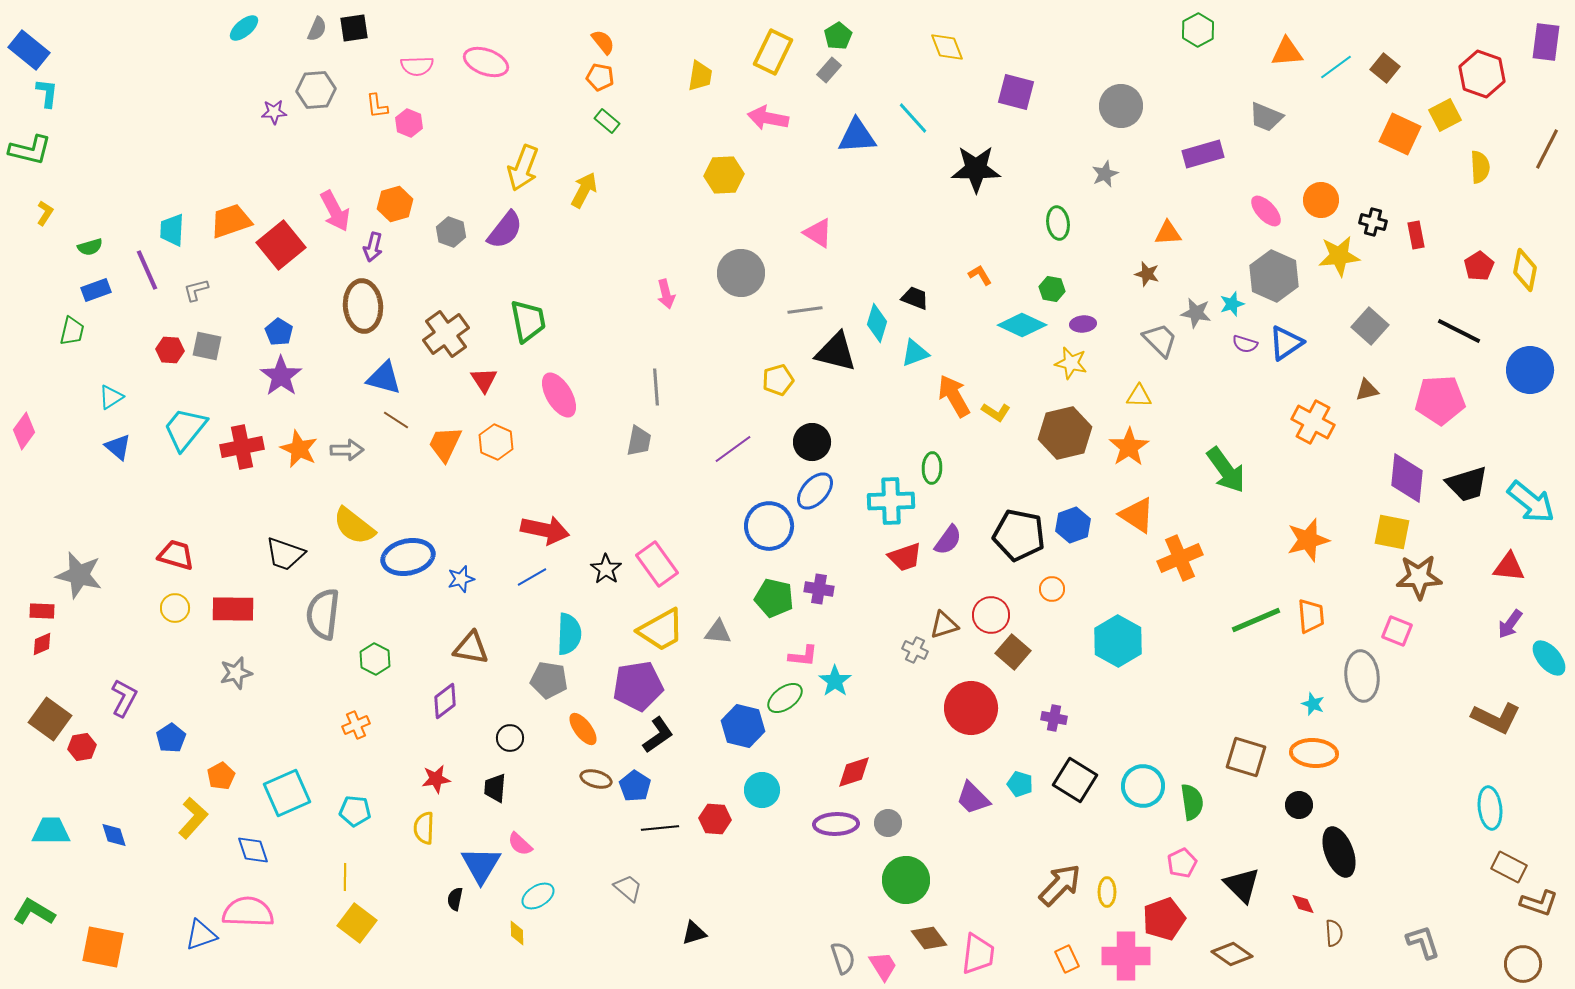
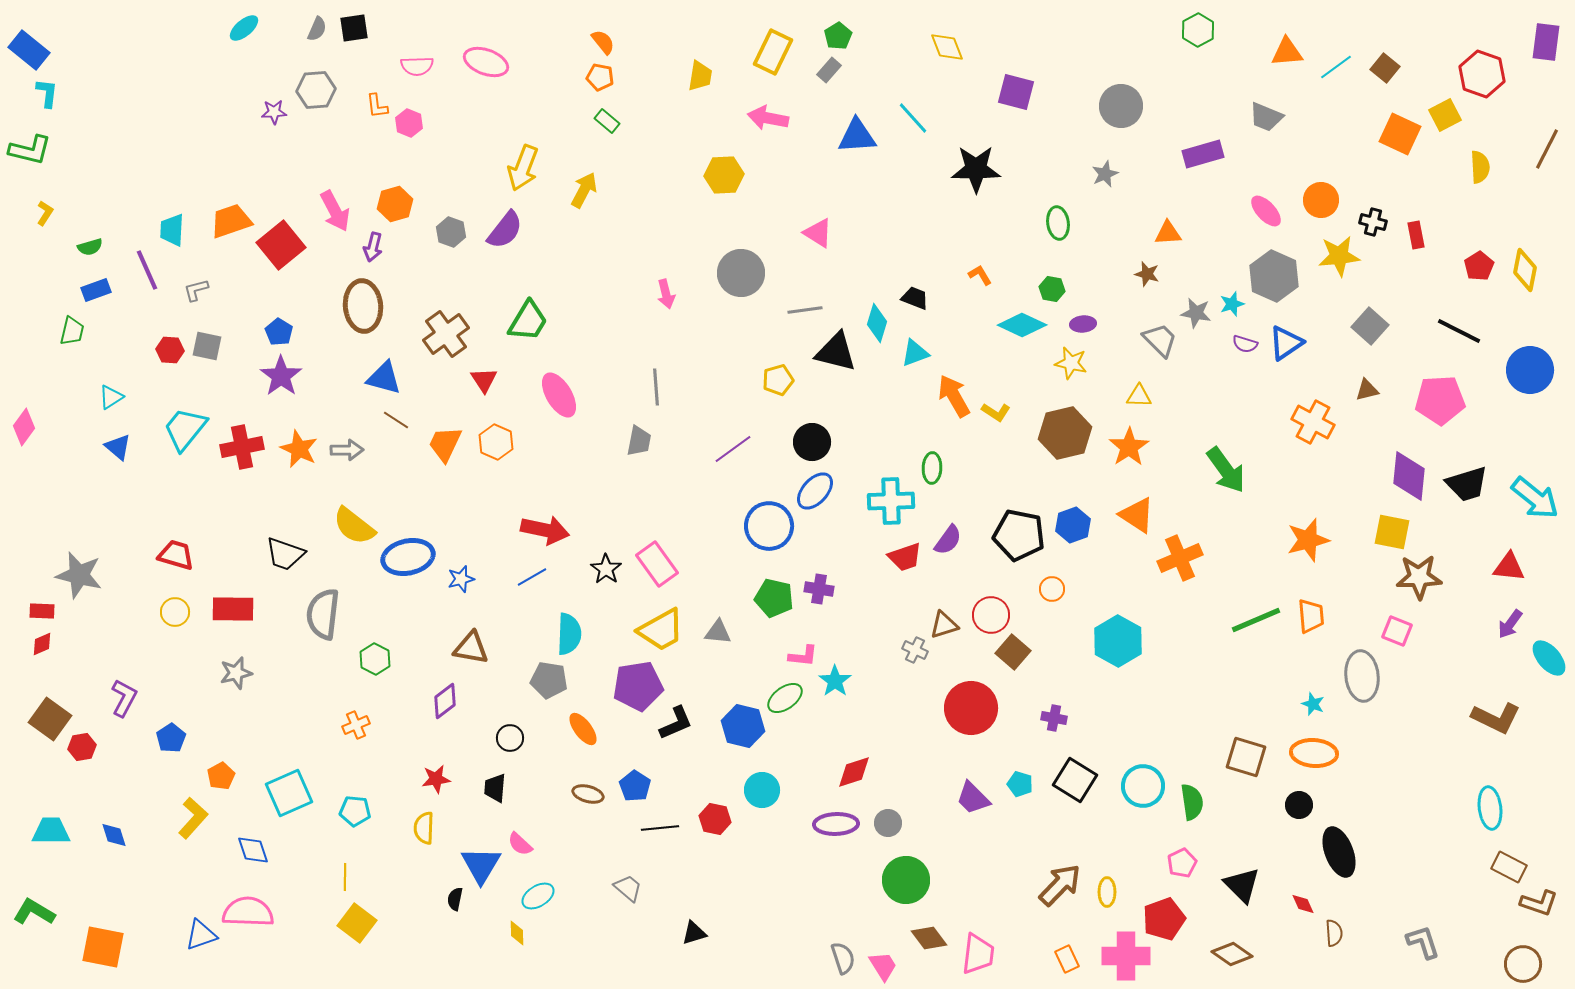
green trapezoid at (528, 321): rotated 42 degrees clockwise
pink diamond at (24, 431): moved 4 px up
purple diamond at (1407, 478): moved 2 px right, 2 px up
cyan arrow at (1531, 502): moved 4 px right, 4 px up
yellow circle at (175, 608): moved 4 px down
black L-shape at (658, 735): moved 18 px right, 12 px up; rotated 12 degrees clockwise
brown ellipse at (596, 779): moved 8 px left, 15 px down
cyan square at (287, 793): moved 2 px right
red hexagon at (715, 819): rotated 8 degrees clockwise
